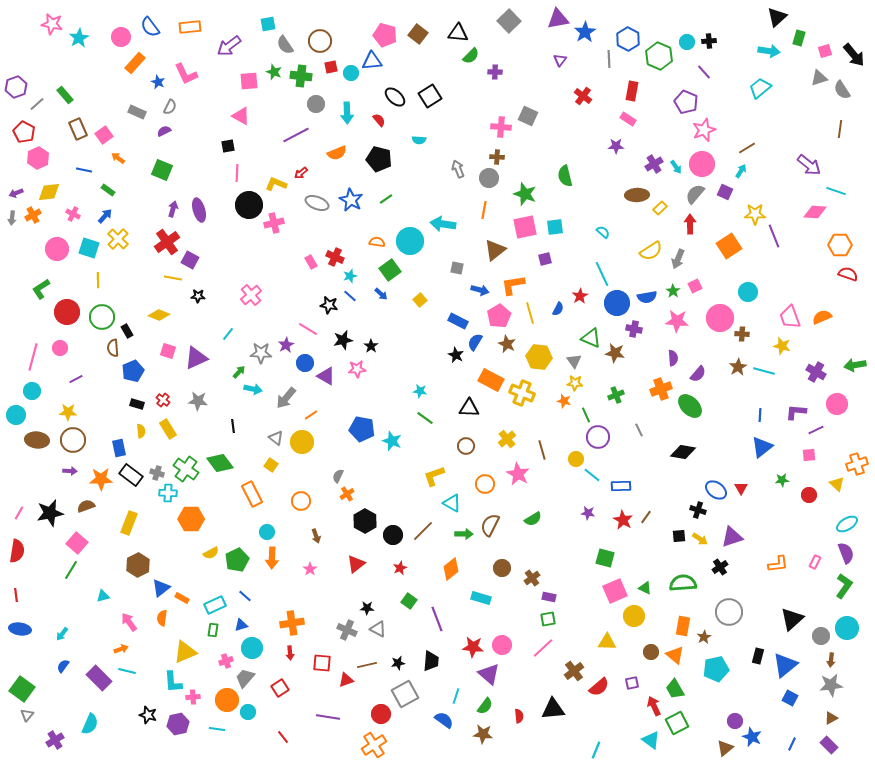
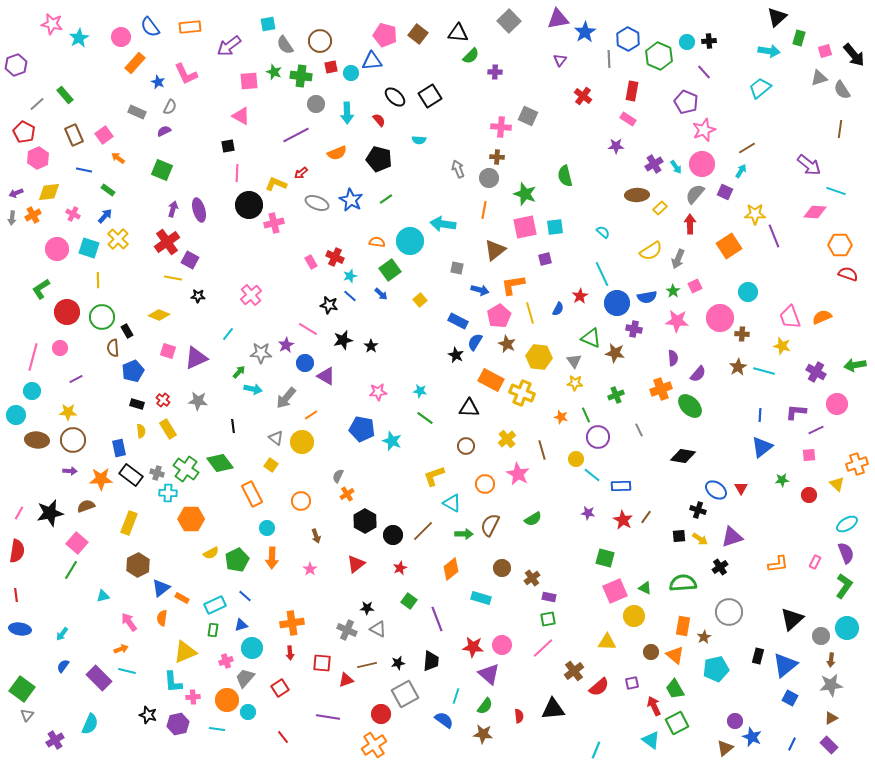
purple hexagon at (16, 87): moved 22 px up
brown rectangle at (78, 129): moved 4 px left, 6 px down
pink star at (357, 369): moved 21 px right, 23 px down
orange star at (564, 401): moved 3 px left, 16 px down
black diamond at (683, 452): moved 4 px down
cyan circle at (267, 532): moved 4 px up
